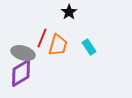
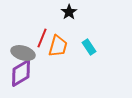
orange trapezoid: moved 1 px down
